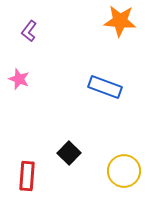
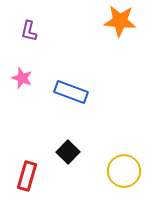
purple L-shape: rotated 25 degrees counterclockwise
pink star: moved 3 px right, 1 px up
blue rectangle: moved 34 px left, 5 px down
black square: moved 1 px left, 1 px up
red rectangle: rotated 12 degrees clockwise
